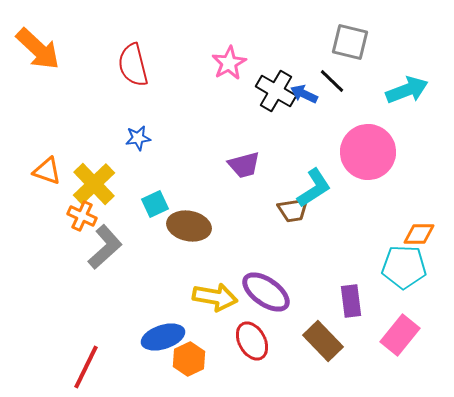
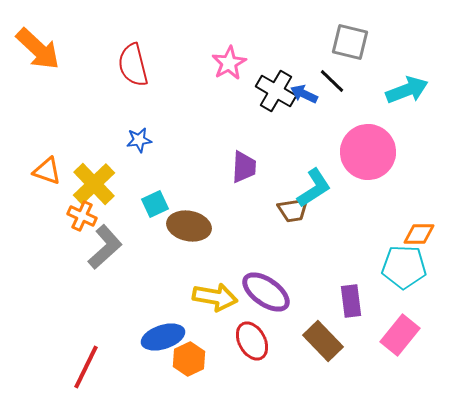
blue star: moved 1 px right, 2 px down
purple trapezoid: moved 2 px down; rotated 72 degrees counterclockwise
